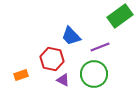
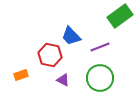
red hexagon: moved 2 px left, 4 px up
green circle: moved 6 px right, 4 px down
